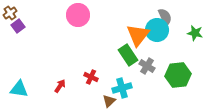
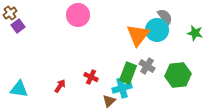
gray semicircle: rotated 12 degrees counterclockwise
green rectangle: moved 18 px down; rotated 55 degrees clockwise
